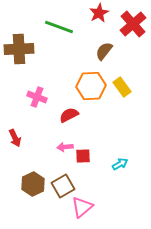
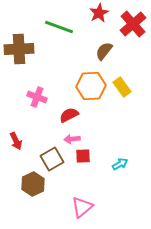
red arrow: moved 1 px right, 3 px down
pink arrow: moved 7 px right, 8 px up
brown square: moved 11 px left, 27 px up
